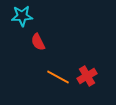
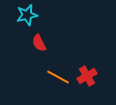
cyan star: moved 5 px right, 1 px up; rotated 10 degrees counterclockwise
red semicircle: moved 1 px right, 1 px down
